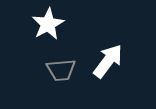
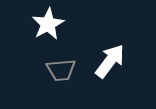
white arrow: moved 2 px right
